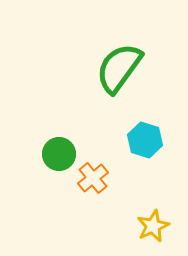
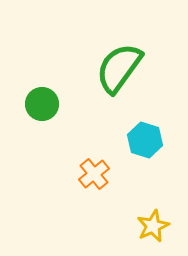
green circle: moved 17 px left, 50 px up
orange cross: moved 1 px right, 4 px up
